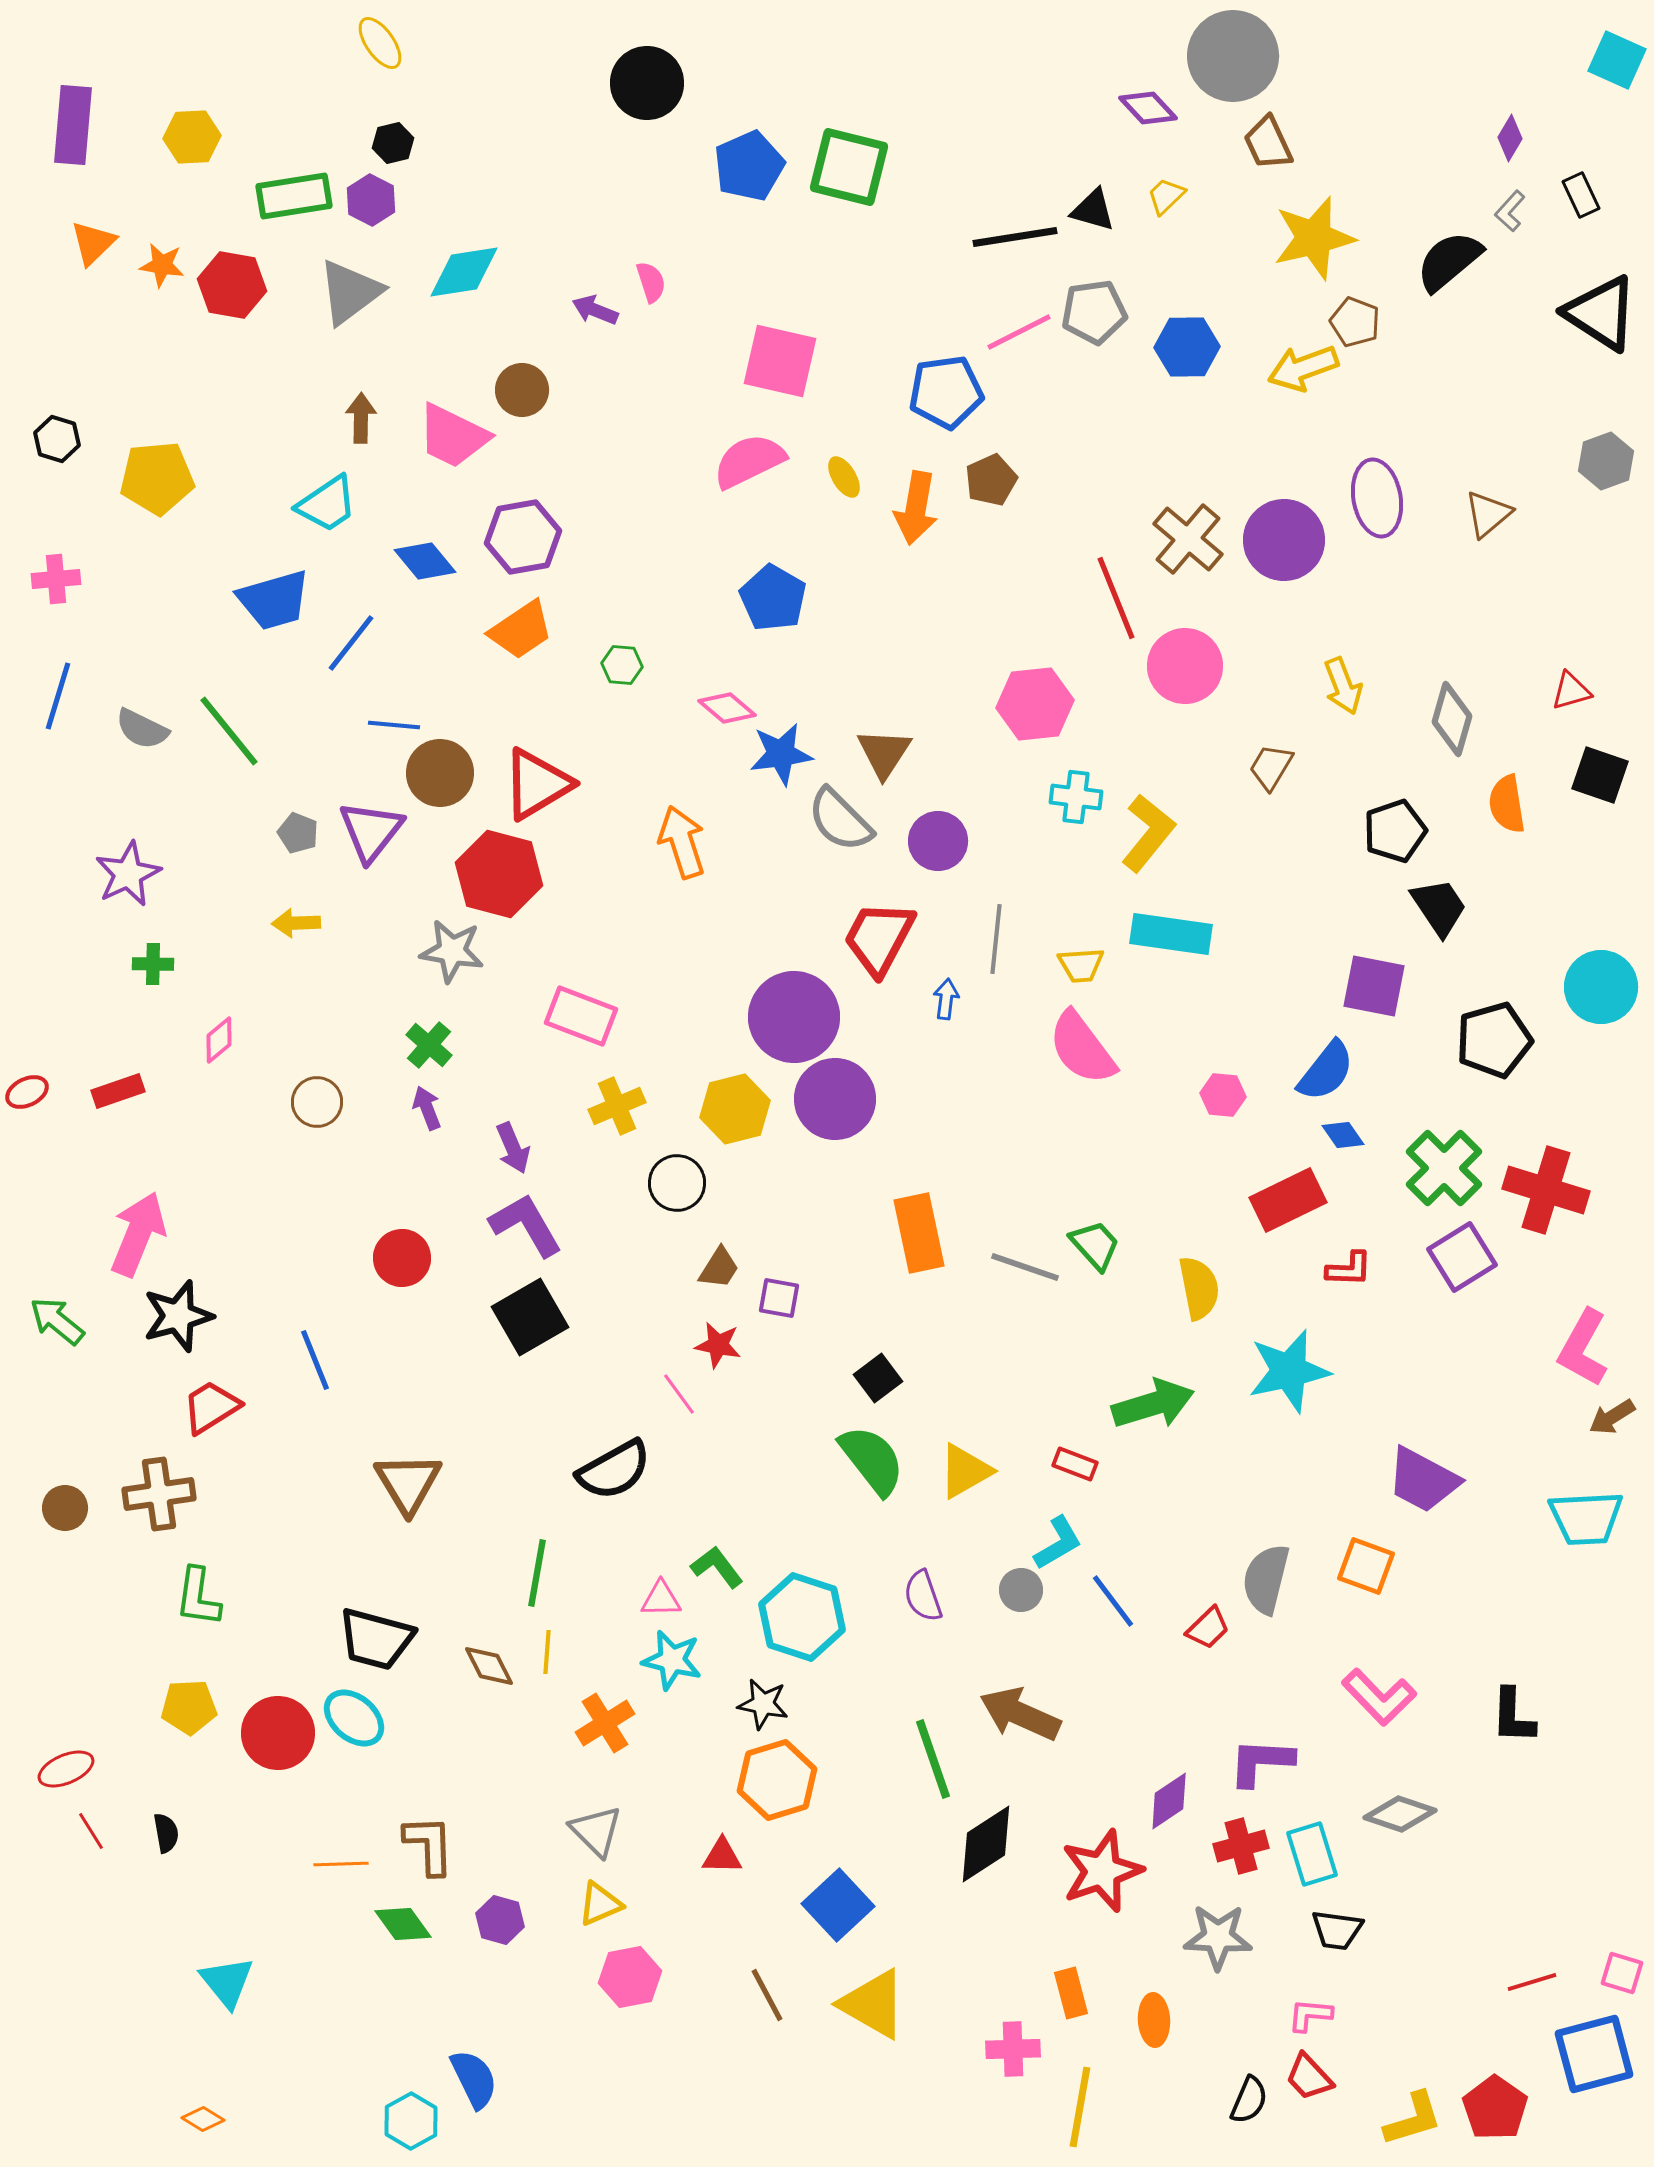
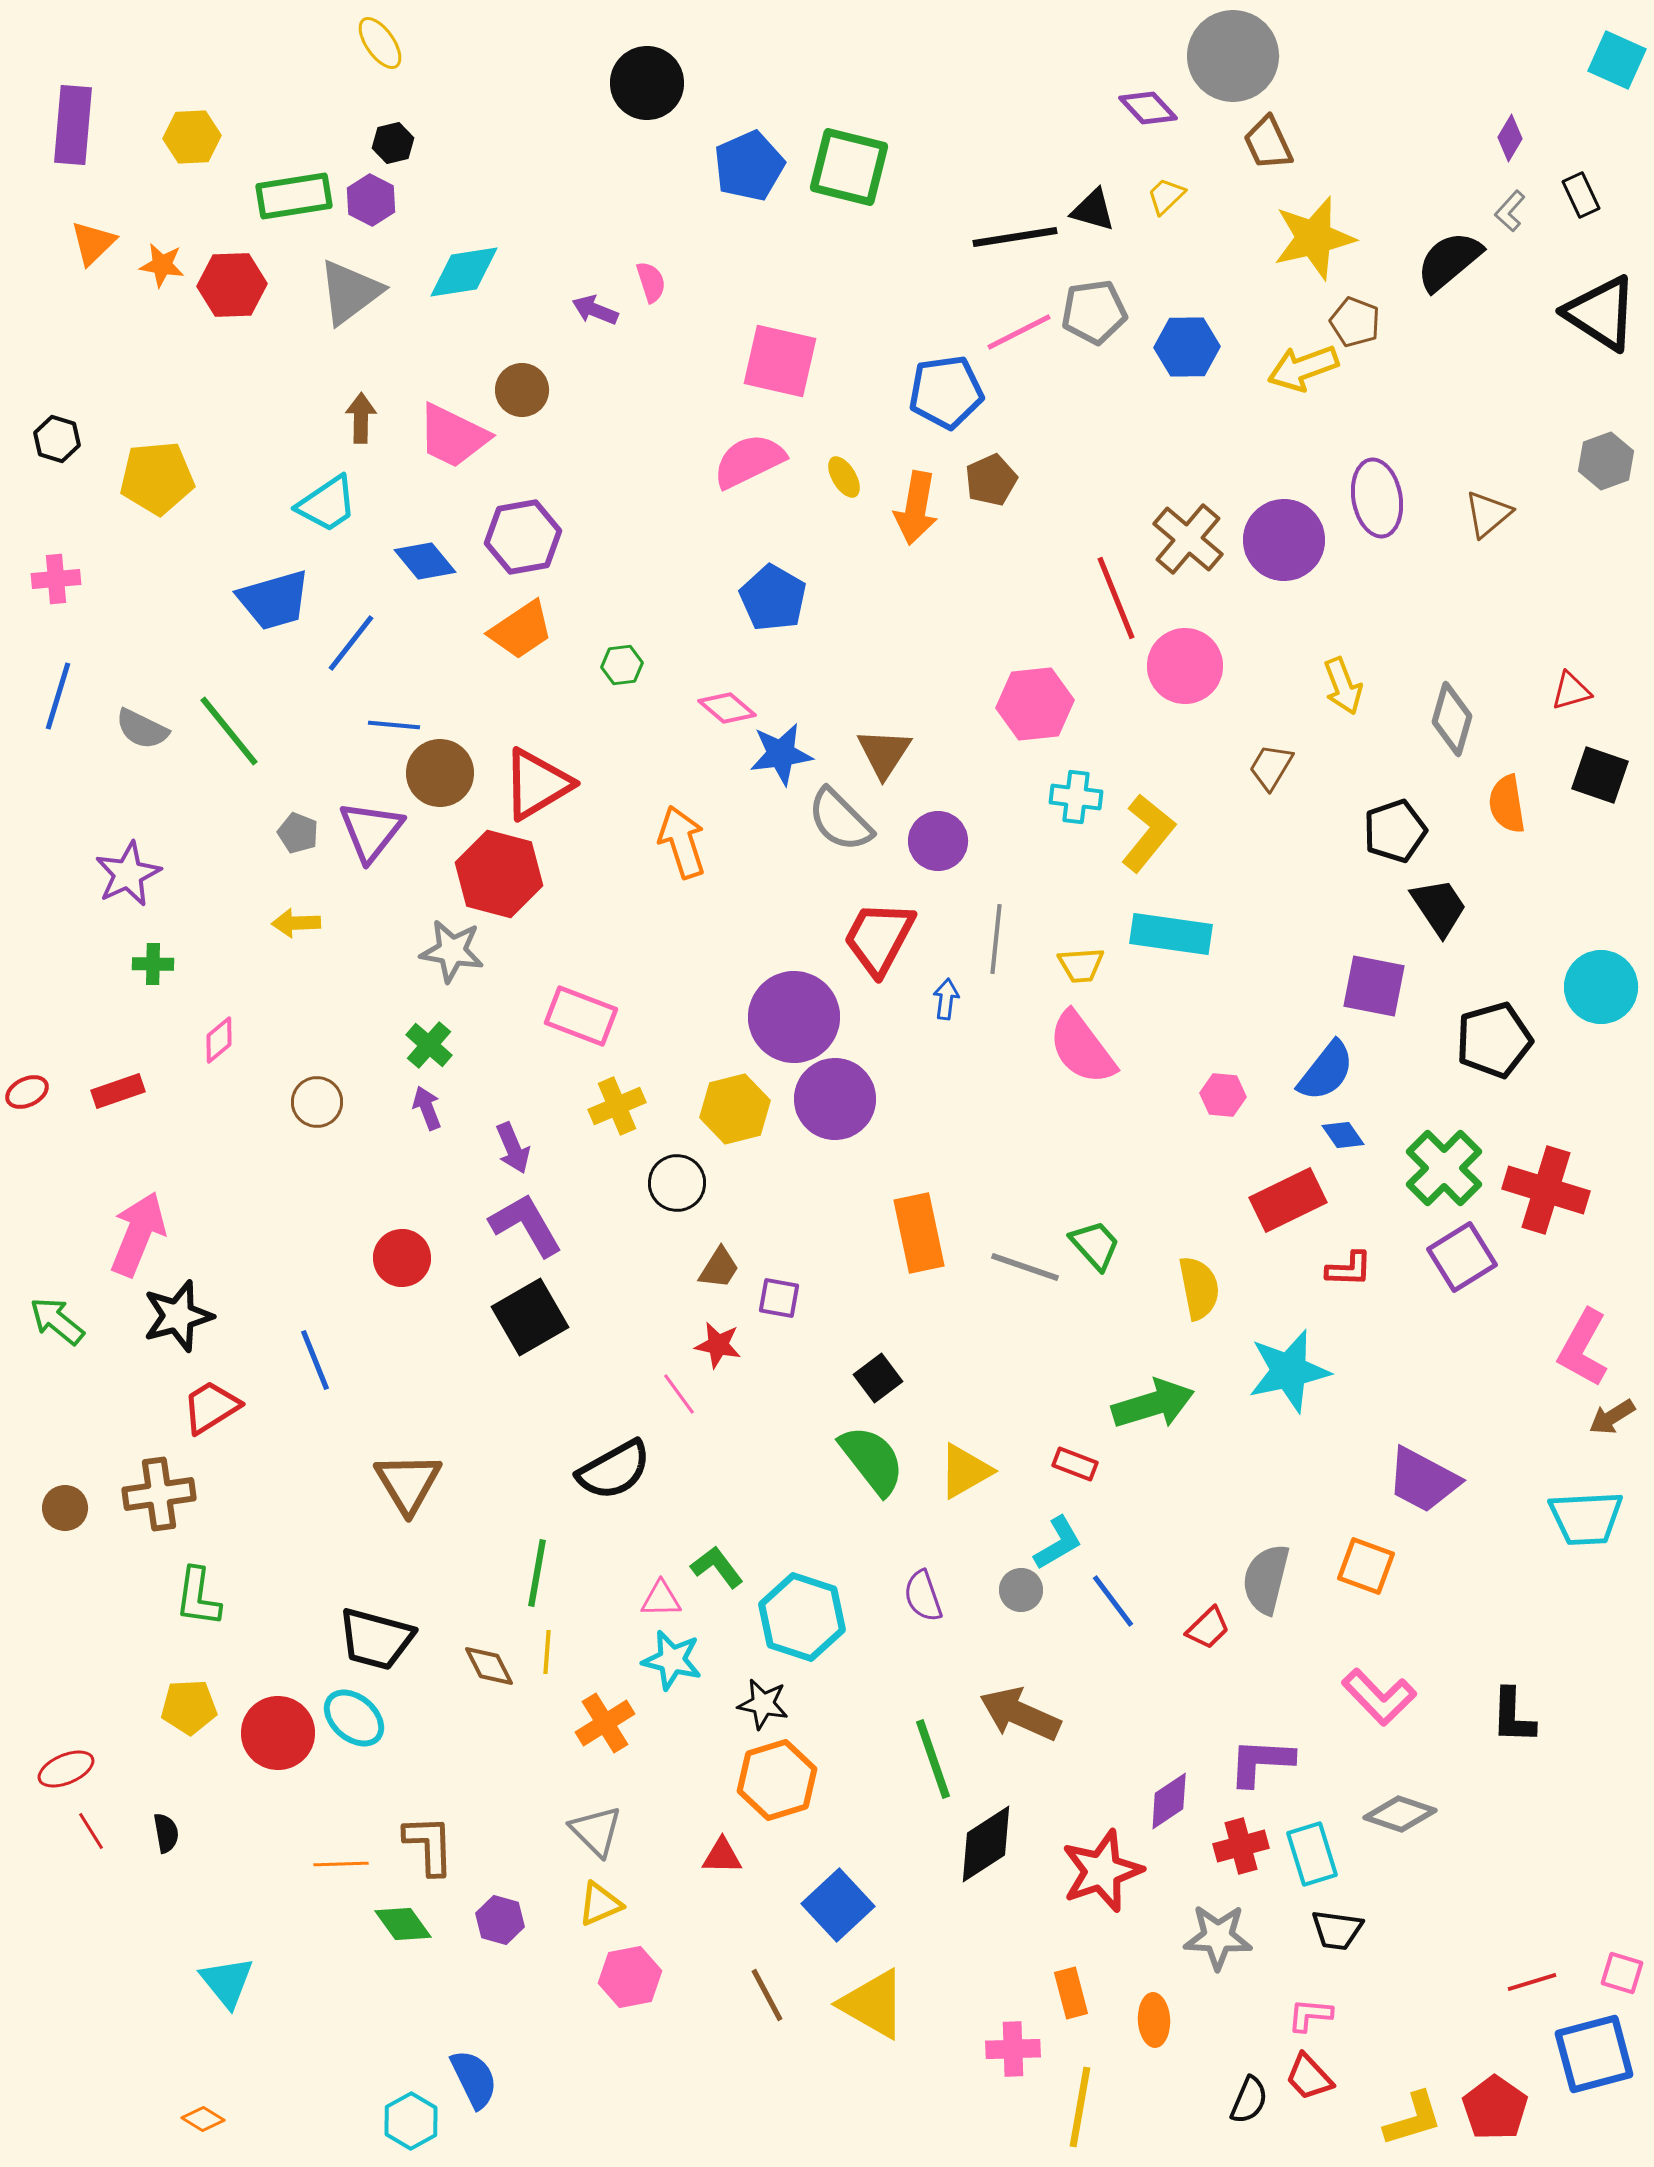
red hexagon at (232, 285): rotated 12 degrees counterclockwise
green hexagon at (622, 665): rotated 12 degrees counterclockwise
